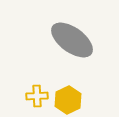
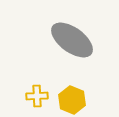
yellow hexagon: moved 4 px right; rotated 12 degrees counterclockwise
